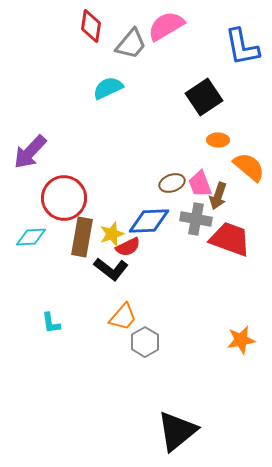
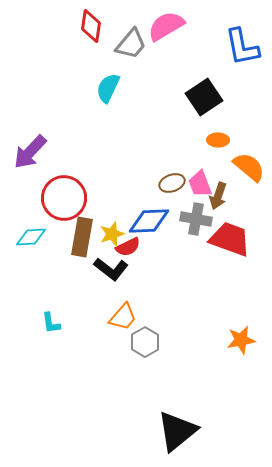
cyan semicircle: rotated 40 degrees counterclockwise
